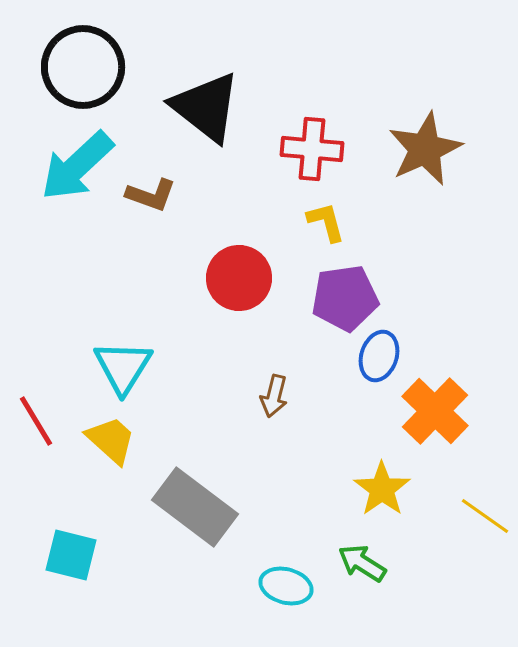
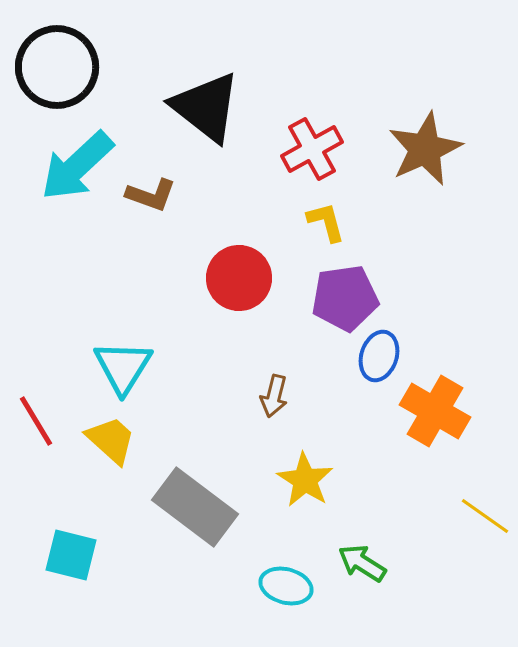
black circle: moved 26 px left
red cross: rotated 34 degrees counterclockwise
orange cross: rotated 14 degrees counterclockwise
yellow star: moved 77 px left, 9 px up; rotated 4 degrees counterclockwise
